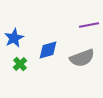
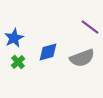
purple line: moved 1 px right, 2 px down; rotated 48 degrees clockwise
blue diamond: moved 2 px down
green cross: moved 2 px left, 2 px up
